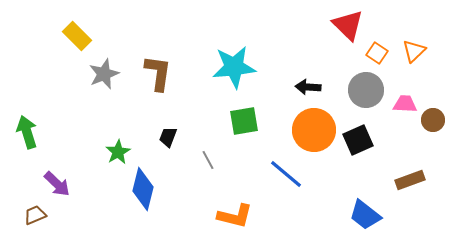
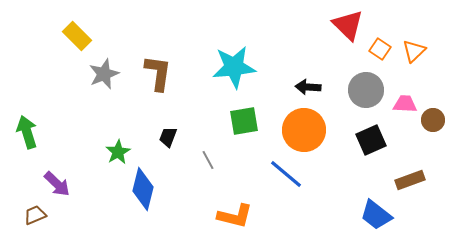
orange square: moved 3 px right, 4 px up
orange circle: moved 10 px left
black square: moved 13 px right
blue trapezoid: moved 11 px right
